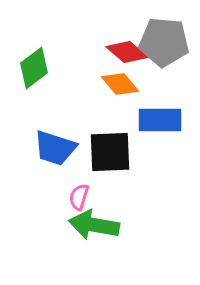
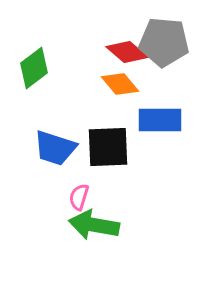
black square: moved 2 px left, 5 px up
